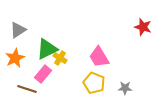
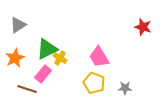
gray triangle: moved 5 px up
